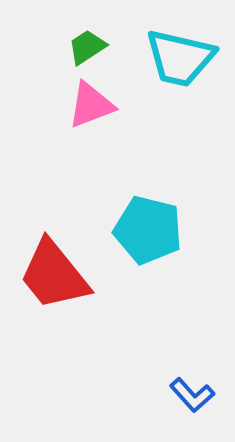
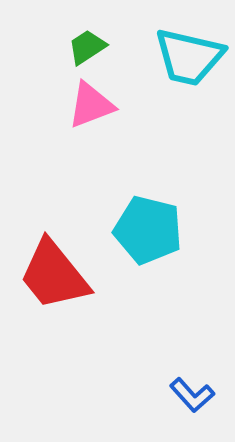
cyan trapezoid: moved 9 px right, 1 px up
